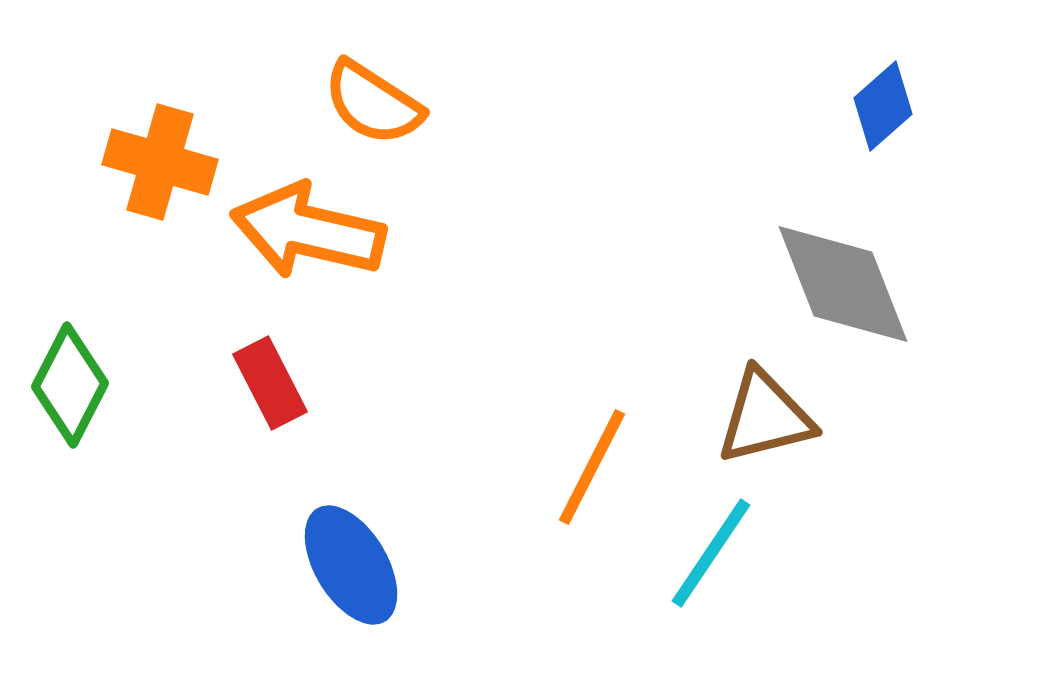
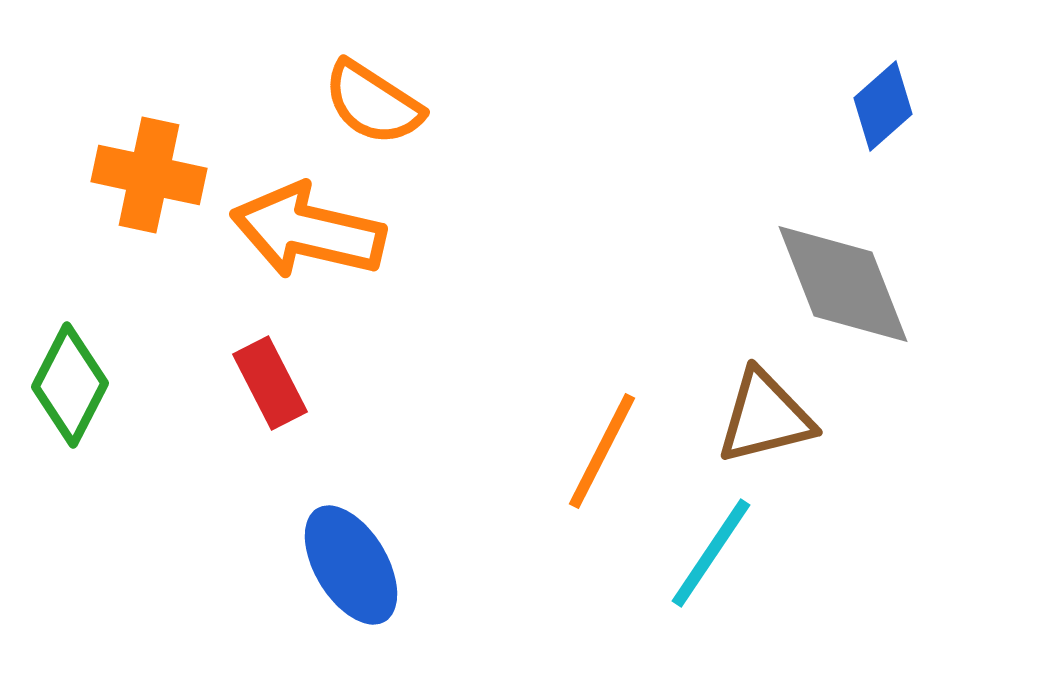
orange cross: moved 11 px left, 13 px down; rotated 4 degrees counterclockwise
orange line: moved 10 px right, 16 px up
